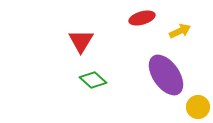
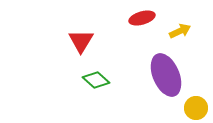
purple ellipse: rotated 12 degrees clockwise
green diamond: moved 3 px right
yellow circle: moved 2 px left, 1 px down
